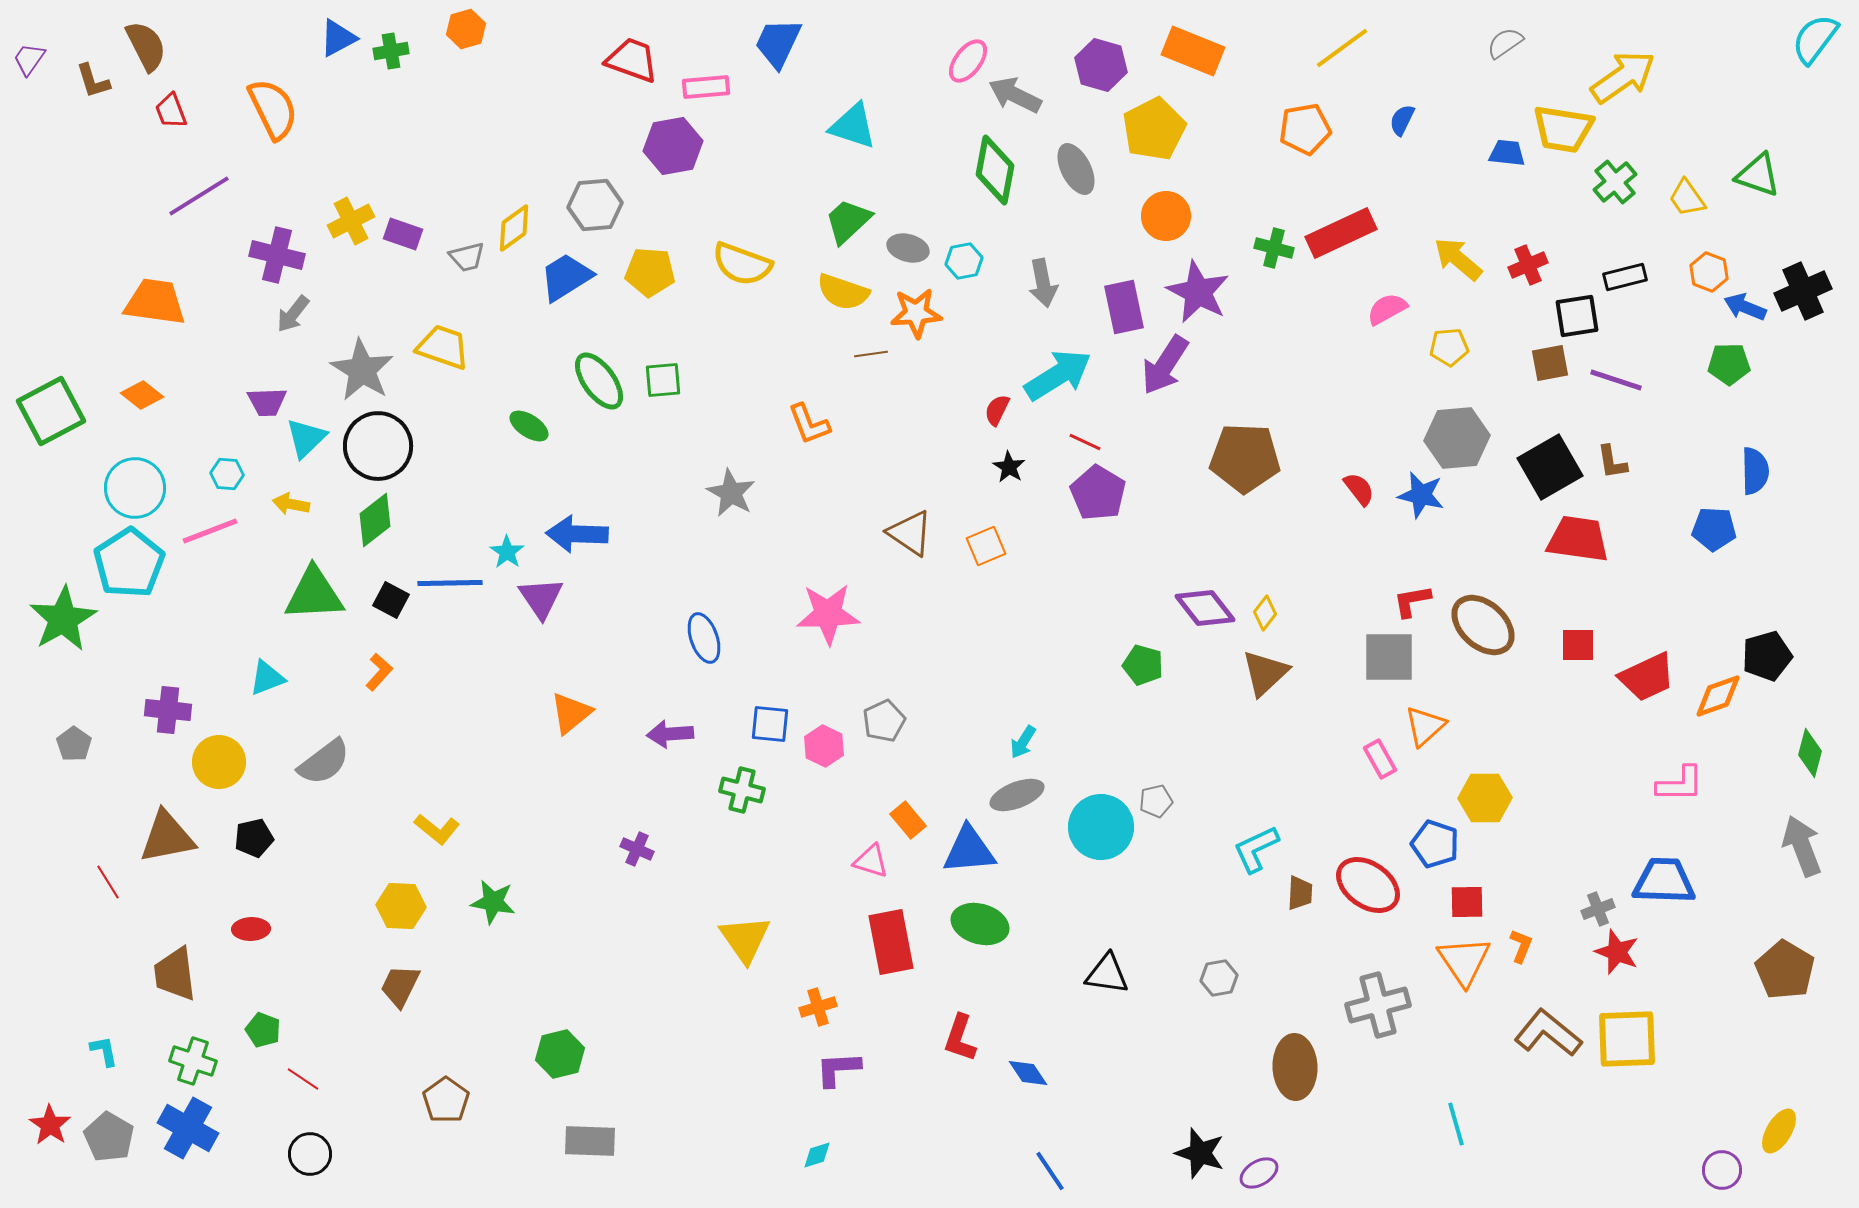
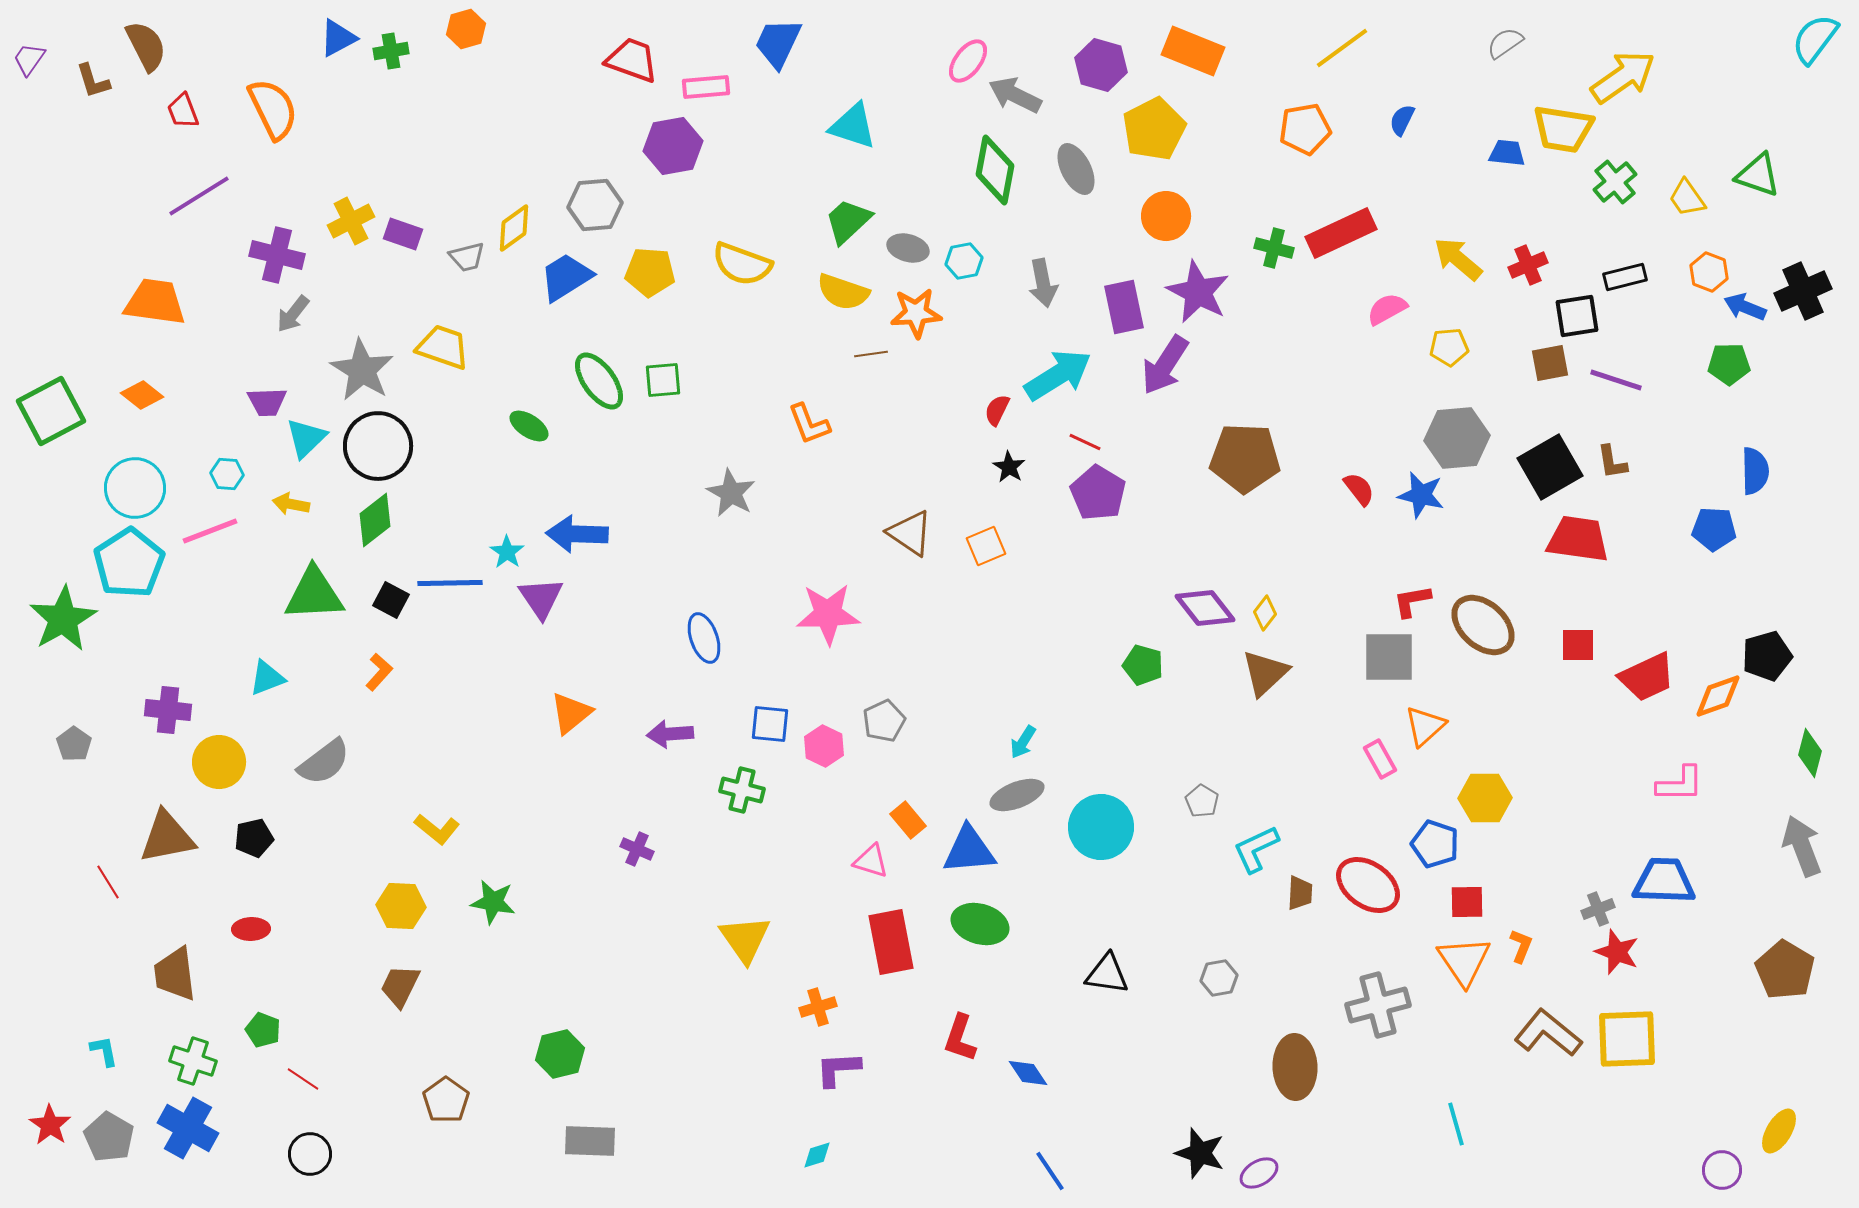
red trapezoid at (171, 111): moved 12 px right
gray pentagon at (1156, 801): moved 46 px right; rotated 28 degrees counterclockwise
